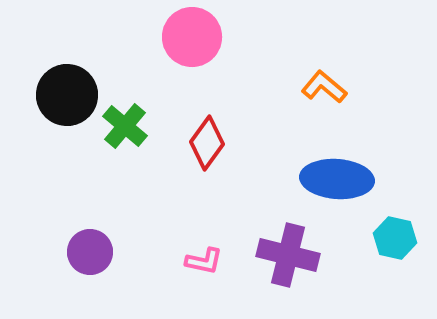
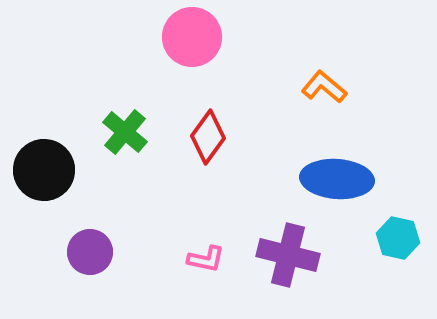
black circle: moved 23 px left, 75 px down
green cross: moved 6 px down
red diamond: moved 1 px right, 6 px up
cyan hexagon: moved 3 px right
pink L-shape: moved 2 px right, 2 px up
